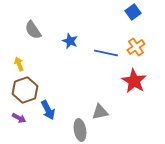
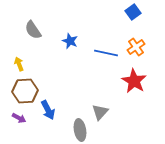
brown hexagon: moved 1 px down; rotated 15 degrees clockwise
gray triangle: rotated 36 degrees counterclockwise
